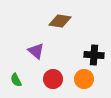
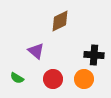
brown diamond: rotated 35 degrees counterclockwise
green semicircle: moved 1 px right, 2 px up; rotated 32 degrees counterclockwise
